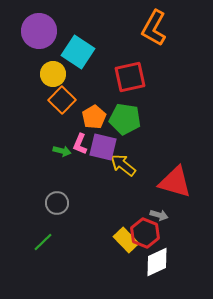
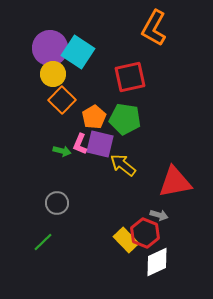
purple circle: moved 11 px right, 17 px down
purple square: moved 3 px left, 3 px up
red triangle: rotated 27 degrees counterclockwise
